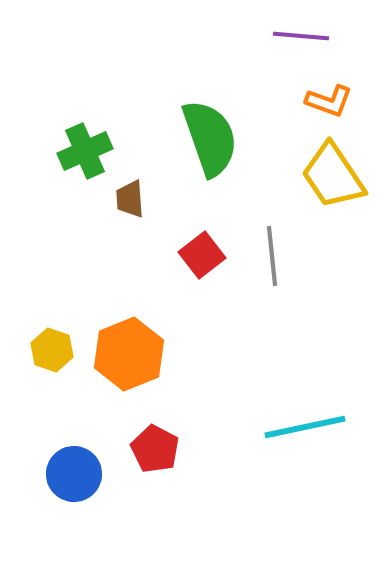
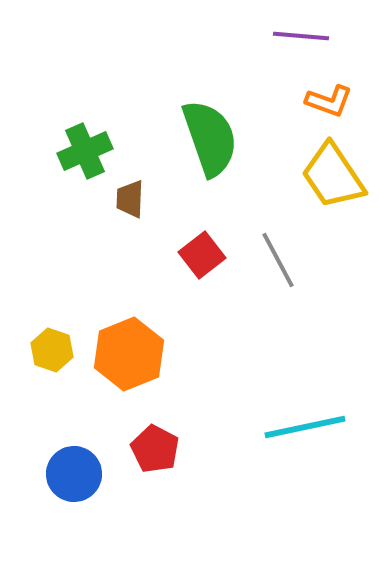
brown trapezoid: rotated 6 degrees clockwise
gray line: moved 6 px right, 4 px down; rotated 22 degrees counterclockwise
